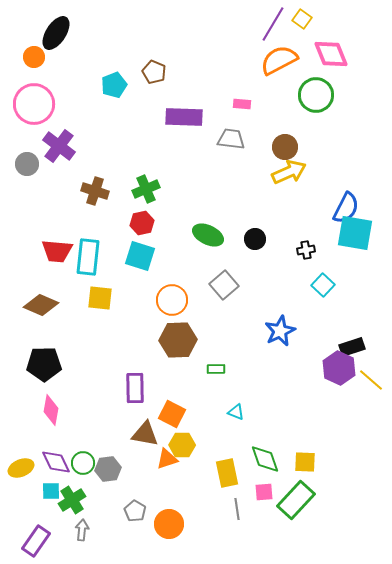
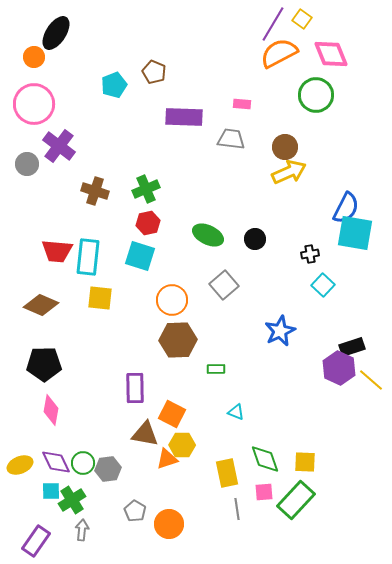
orange semicircle at (279, 60): moved 7 px up
red hexagon at (142, 223): moved 6 px right
black cross at (306, 250): moved 4 px right, 4 px down
yellow ellipse at (21, 468): moved 1 px left, 3 px up
